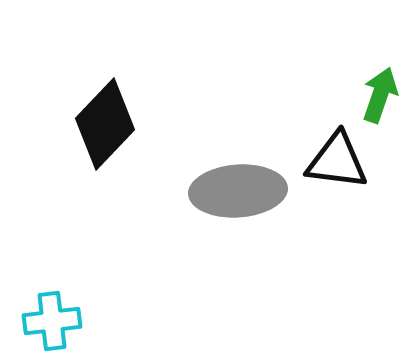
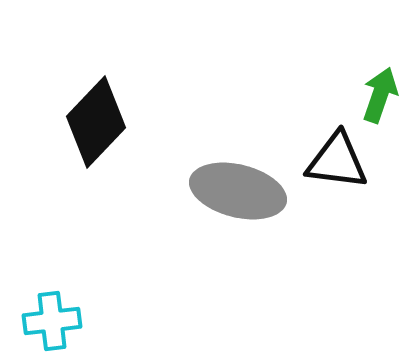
black diamond: moved 9 px left, 2 px up
gray ellipse: rotated 18 degrees clockwise
